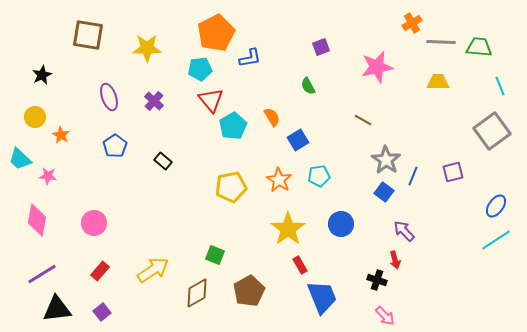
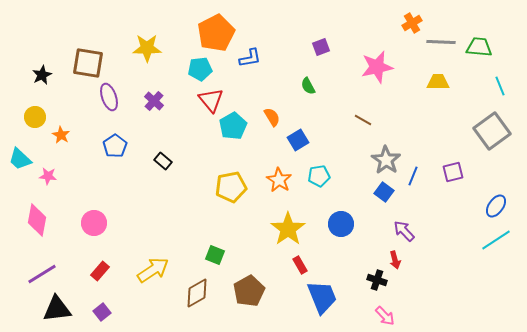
brown square at (88, 35): moved 28 px down
